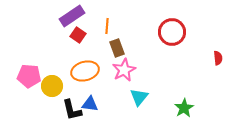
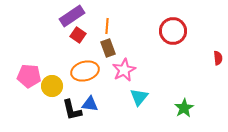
red circle: moved 1 px right, 1 px up
brown rectangle: moved 9 px left
